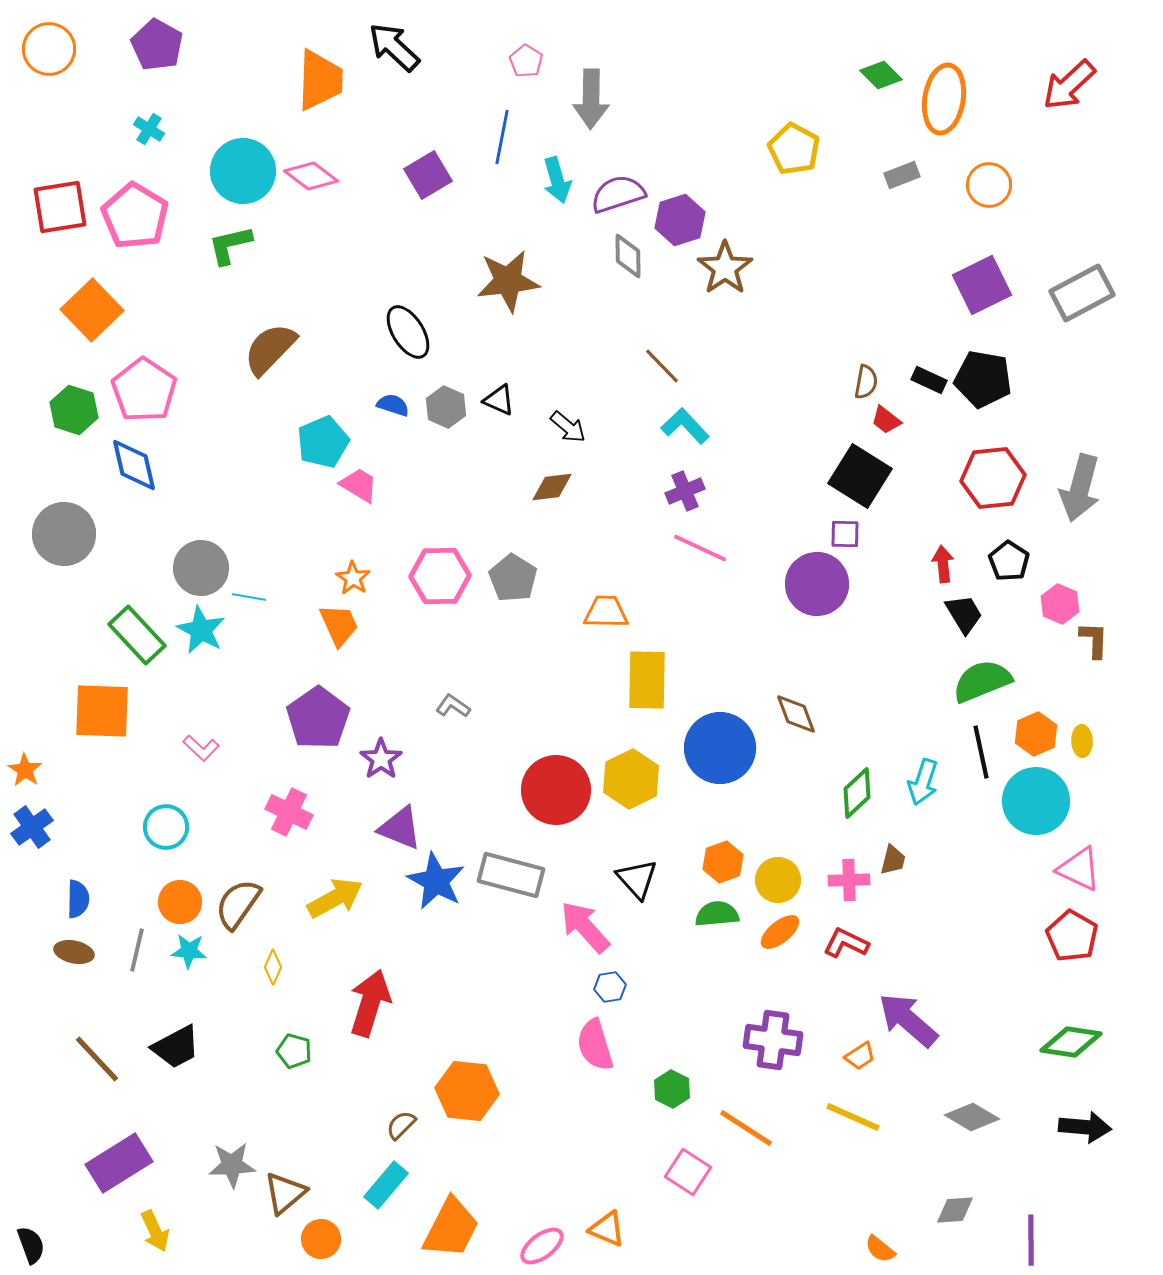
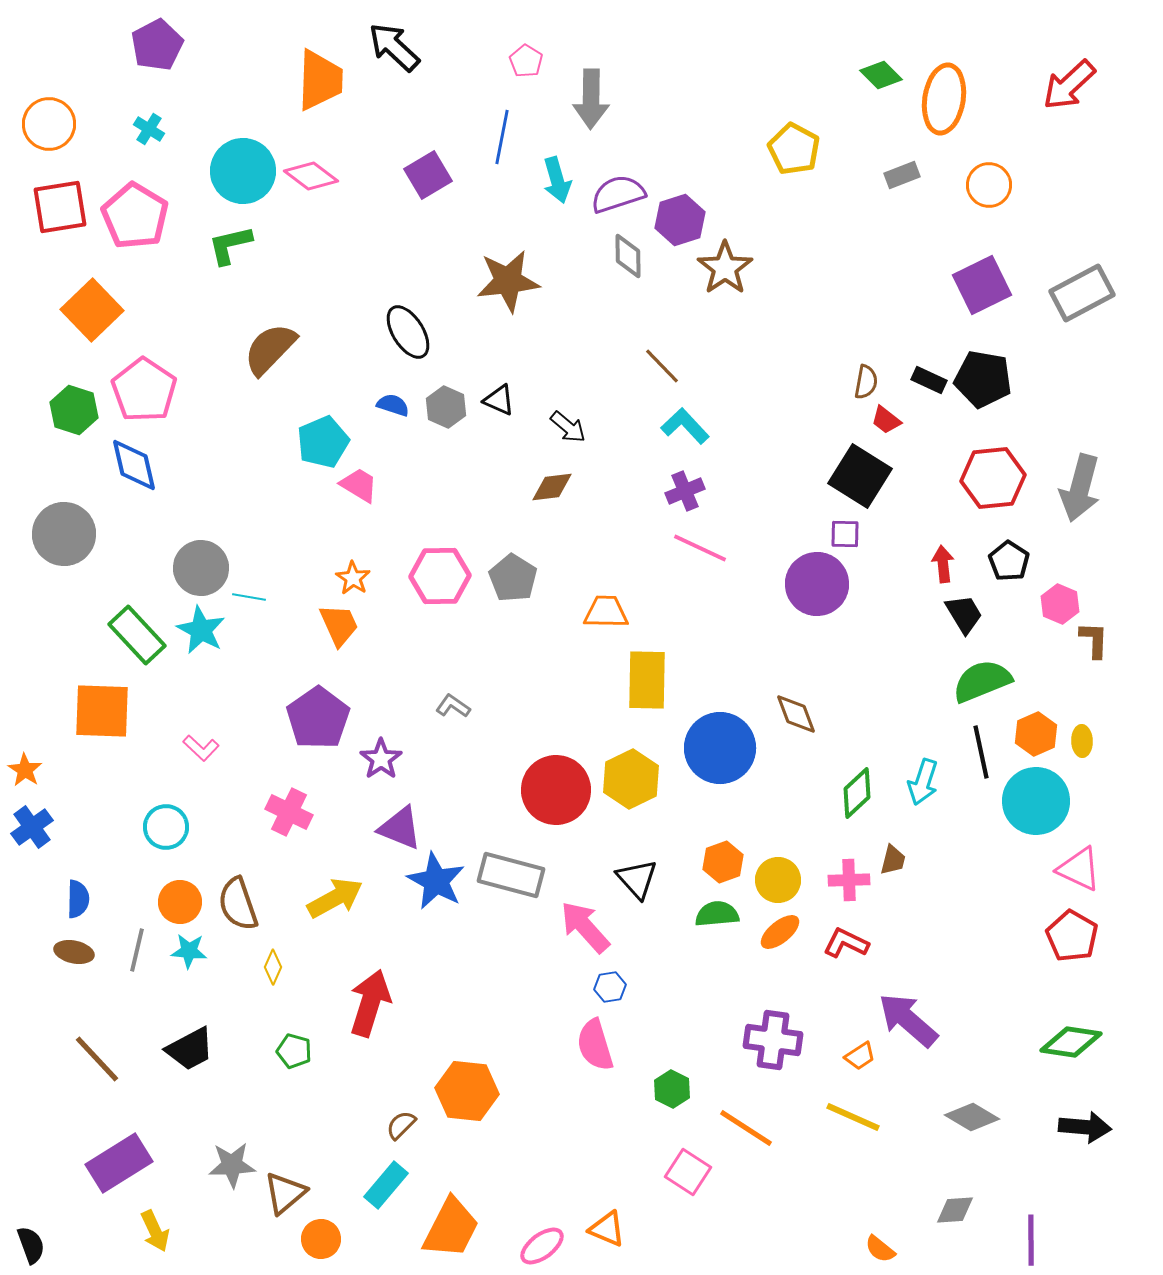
purple pentagon at (157, 45): rotated 15 degrees clockwise
orange circle at (49, 49): moved 75 px down
brown semicircle at (238, 904): rotated 54 degrees counterclockwise
black trapezoid at (176, 1047): moved 14 px right, 2 px down
